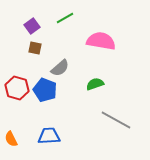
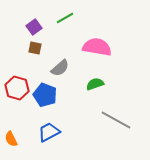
purple square: moved 2 px right, 1 px down
pink semicircle: moved 4 px left, 6 px down
blue pentagon: moved 5 px down
blue trapezoid: moved 4 px up; rotated 25 degrees counterclockwise
